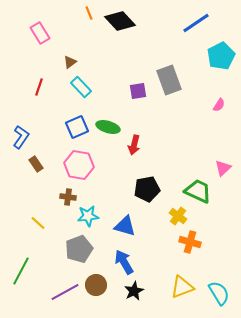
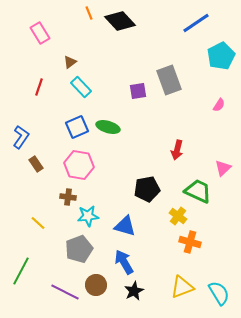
red arrow: moved 43 px right, 5 px down
purple line: rotated 56 degrees clockwise
